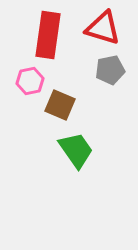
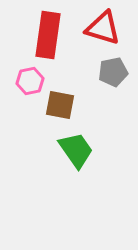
gray pentagon: moved 3 px right, 2 px down
brown square: rotated 12 degrees counterclockwise
